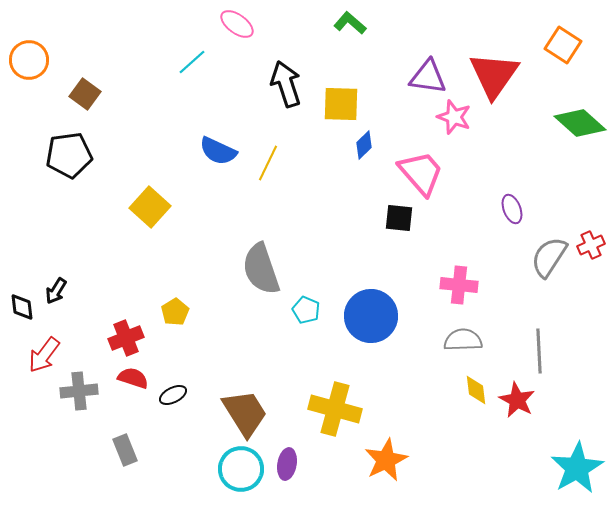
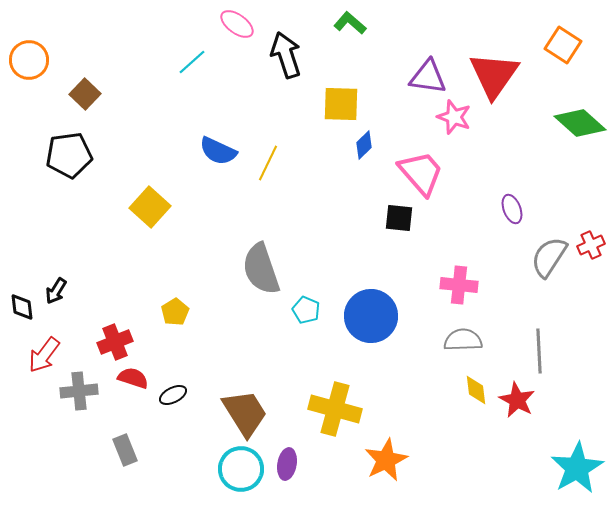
black arrow at (286, 84): moved 29 px up
brown square at (85, 94): rotated 8 degrees clockwise
red cross at (126, 338): moved 11 px left, 4 px down
